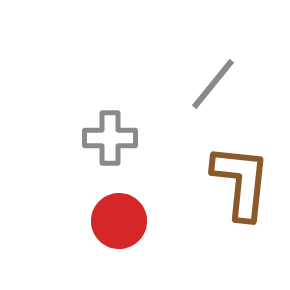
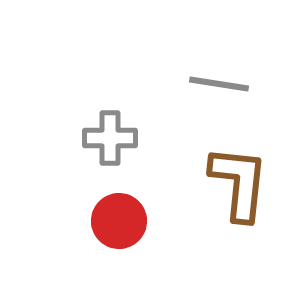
gray line: moved 6 px right; rotated 60 degrees clockwise
brown L-shape: moved 2 px left, 1 px down
